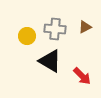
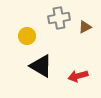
gray cross: moved 4 px right, 11 px up; rotated 15 degrees counterclockwise
black triangle: moved 9 px left, 5 px down
red arrow: moved 4 px left; rotated 120 degrees clockwise
